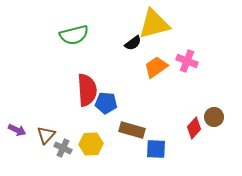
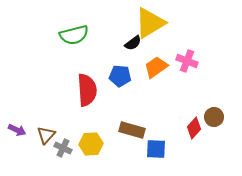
yellow triangle: moved 4 px left, 1 px up; rotated 16 degrees counterclockwise
blue pentagon: moved 14 px right, 27 px up
